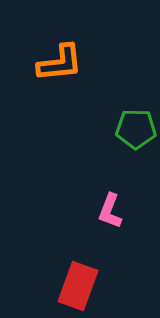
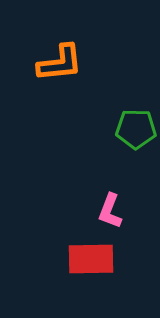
red rectangle: moved 13 px right, 27 px up; rotated 69 degrees clockwise
